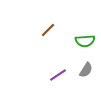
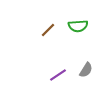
green semicircle: moved 7 px left, 15 px up
